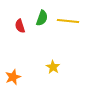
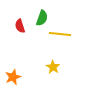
yellow line: moved 8 px left, 13 px down
